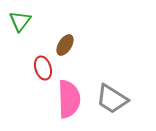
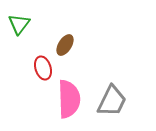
green triangle: moved 1 px left, 3 px down
gray trapezoid: moved 2 px down; rotated 96 degrees counterclockwise
